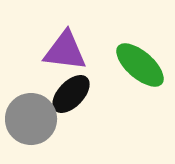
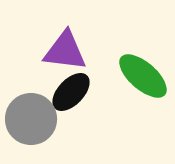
green ellipse: moved 3 px right, 11 px down
black ellipse: moved 2 px up
